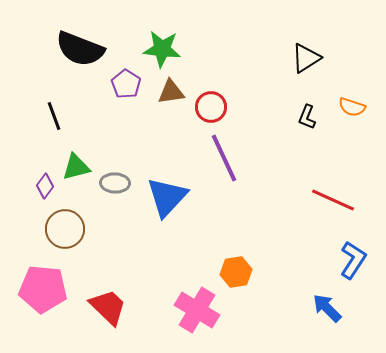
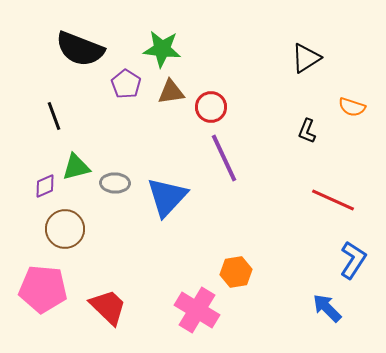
black L-shape: moved 14 px down
purple diamond: rotated 30 degrees clockwise
